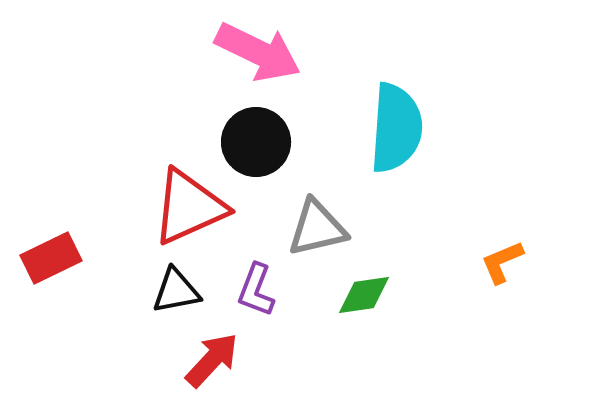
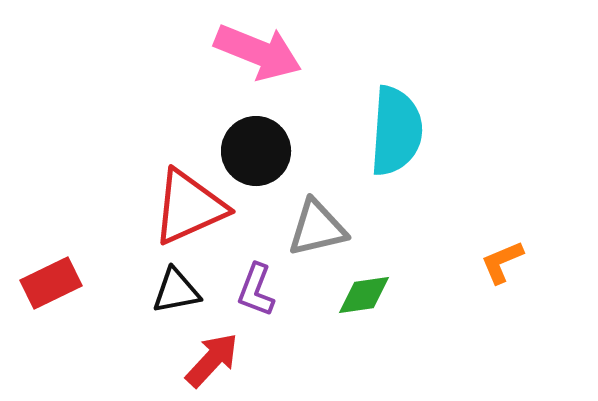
pink arrow: rotated 4 degrees counterclockwise
cyan semicircle: moved 3 px down
black circle: moved 9 px down
red rectangle: moved 25 px down
